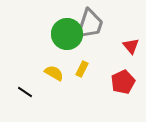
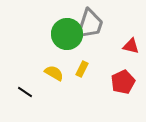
red triangle: rotated 36 degrees counterclockwise
